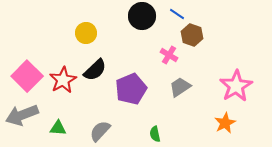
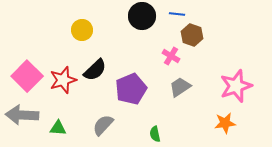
blue line: rotated 28 degrees counterclockwise
yellow circle: moved 4 px left, 3 px up
pink cross: moved 2 px right, 1 px down
red star: rotated 12 degrees clockwise
pink star: rotated 12 degrees clockwise
gray arrow: rotated 24 degrees clockwise
orange star: rotated 20 degrees clockwise
gray semicircle: moved 3 px right, 6 px up
